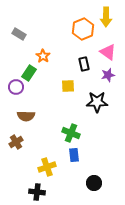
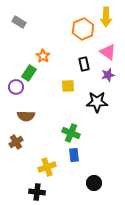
gray rectangle: moved 12 px up
